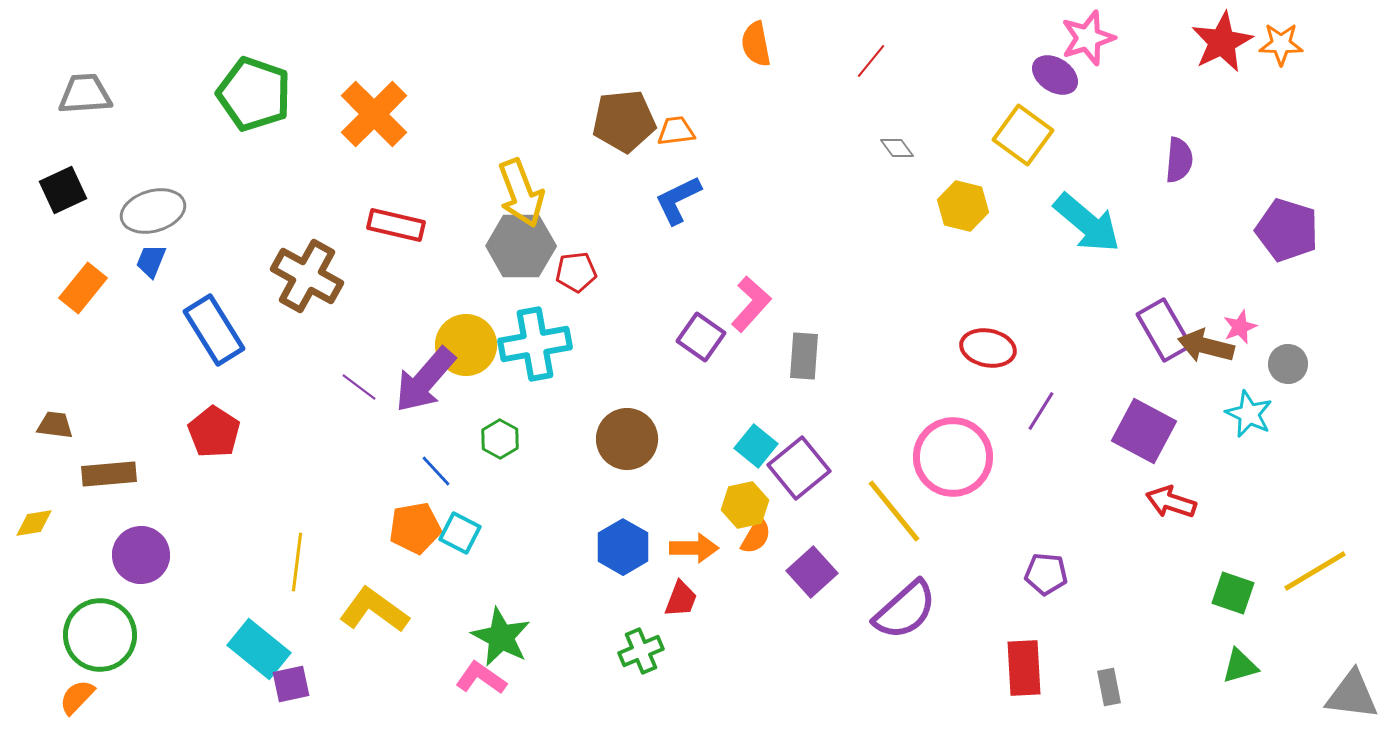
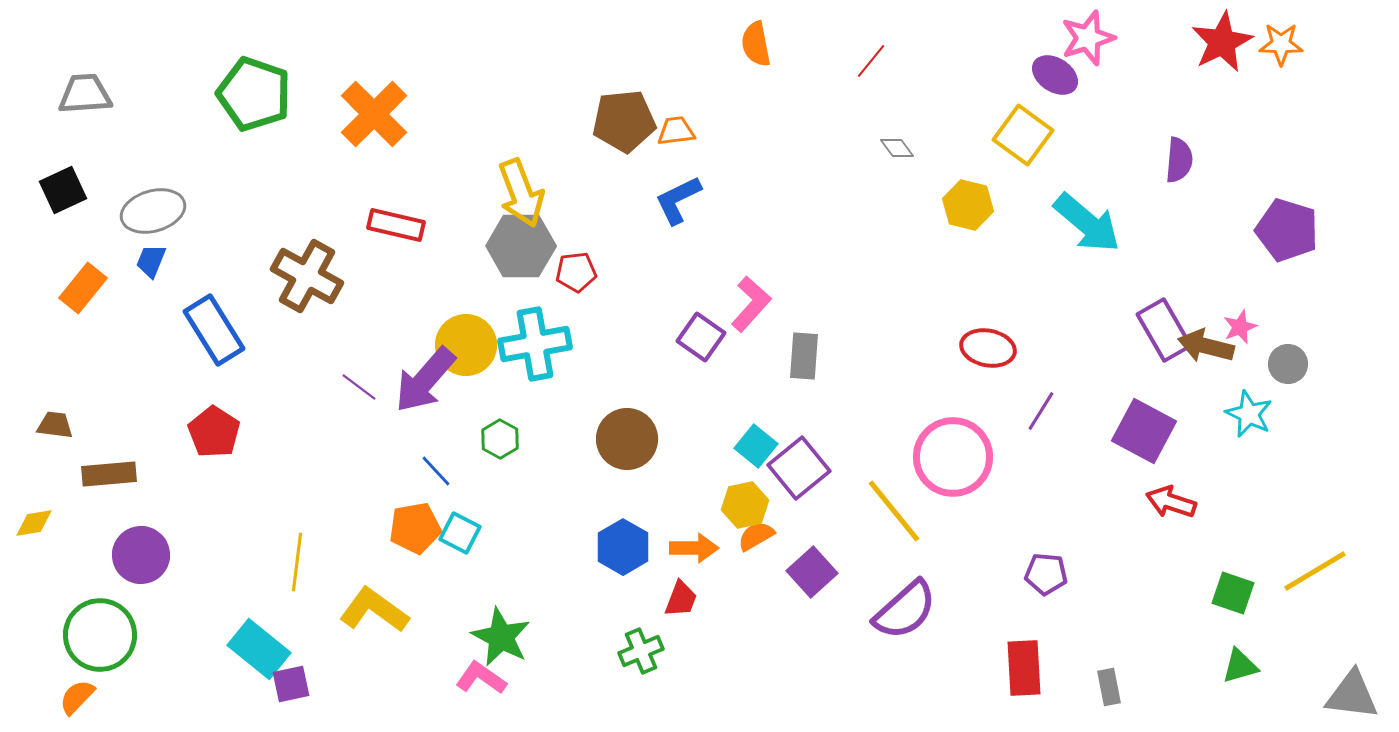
yellow hexagon at (963, 206): moved 5 px right, 1 px up
orange semicircle at (756, 536): rotated 150 degrees counterclockwise
